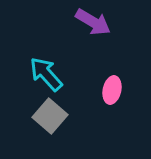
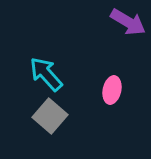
purple arrow: moved 35 px right
